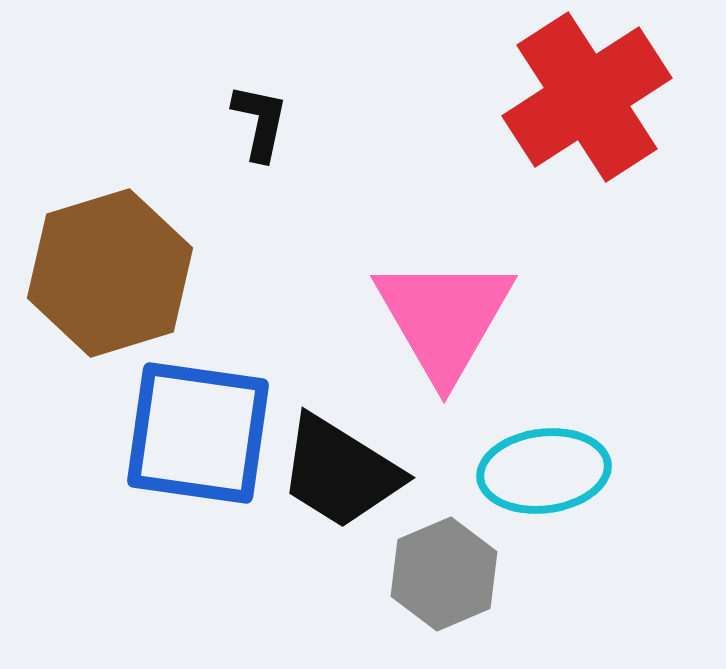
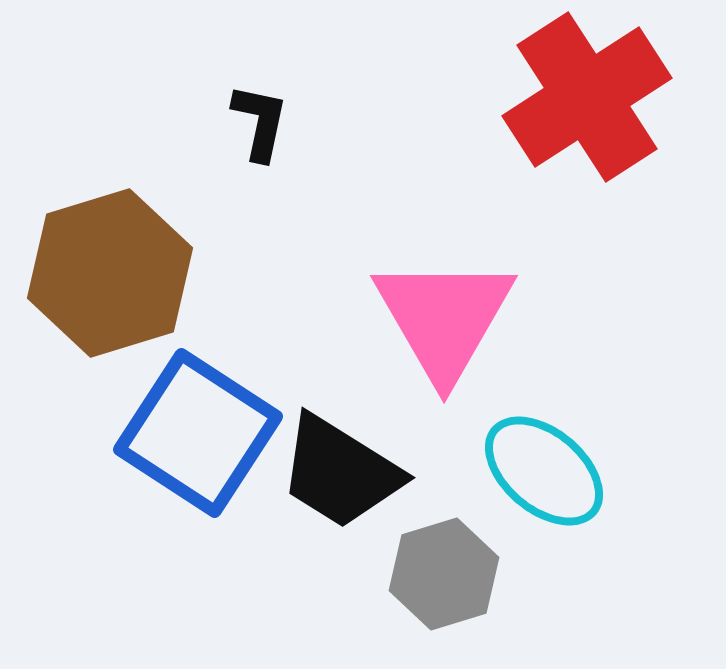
blue square: rotated 25 degrees clockwise
cyan ellipse: rotated 47 degrees clockwise
gray hexagon: rotated 6 degrees clockwise
